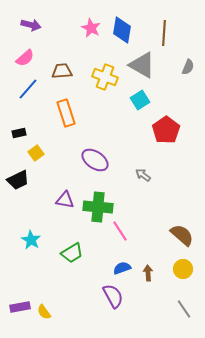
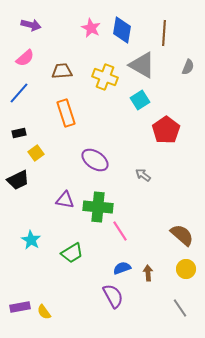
blue line: moved 9 px left, 4 px down
yellow circle: moved 3 px right
gray line: moved 4 px left, 1 px up
